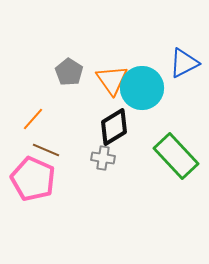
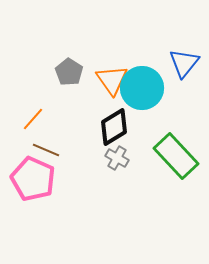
blue triangle: rotated 24 degrees counterclockwise
gray cross: moved 14 px right; rotated 20 degrees clockwise
